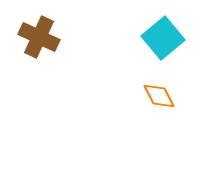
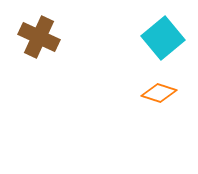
orange diamond: moved 3 px up; rotated 44 degrees counterclockwise
